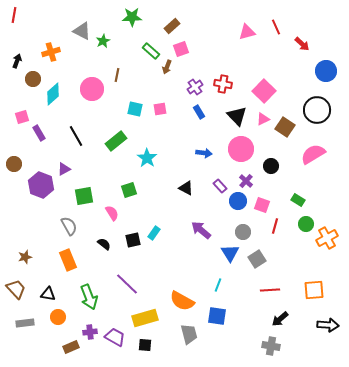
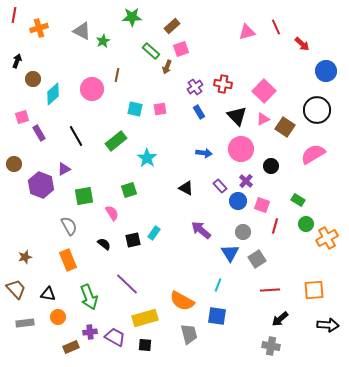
orange cross at (51, 52): moved 12 px left, 24 px up
